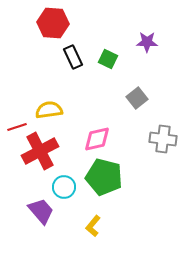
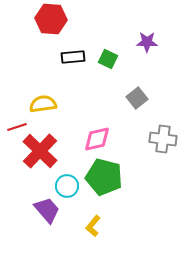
red hexagon: moved 2 px left, 4 px up
black rectangle: rotated 70 degrees counterclockwise
yellow semicircle: moved 6 px left, 6 px up
red cross: rotated 18 degrees counterclockwise
cyan circle: moved 3 px right, 1 px up
purple trapezoid: moved 6 px right, 1 px up
